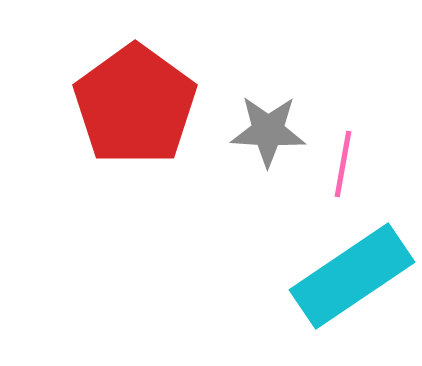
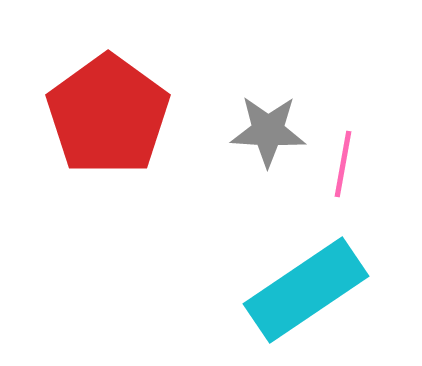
red pentagon: moved 27 px left, 10 px down
cyan rectangle: moved 46 px left, 14 px down
